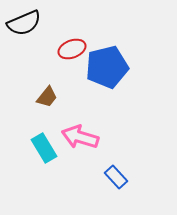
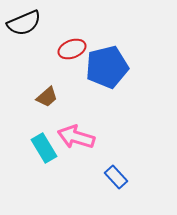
brown trapezoid: rotated 10 degrees clockwise
pink arrow: moved 4 px left
